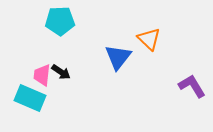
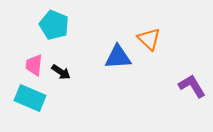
cyan pentagon: moved 6 px left, 4 px down; rotated 24 degrees clockwise
blue triangle: rotated 48 degrees clockwise
pink trapezoid: moved 8 px left, 10 px up
